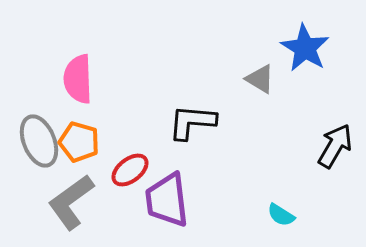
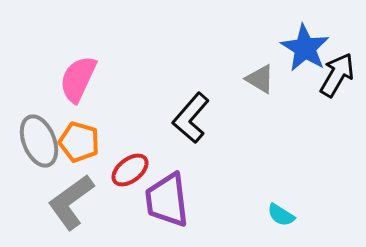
pink semicircle: rotated 27 degrees clockwise
black L-shape: moved 1 px left, 4 px up; rotated 54 degrees counterclockwise
black arrow: moved 2 px right, 71 px up
